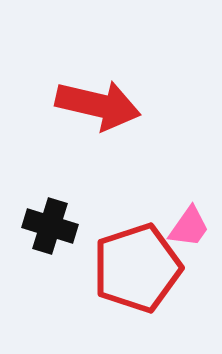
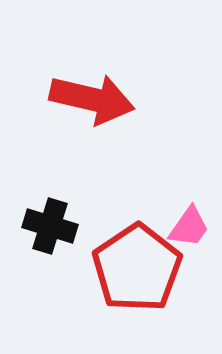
red arrow: moved 6 px left, 6 px up
red pentagon: rotated 16 degrees counterclockwise
